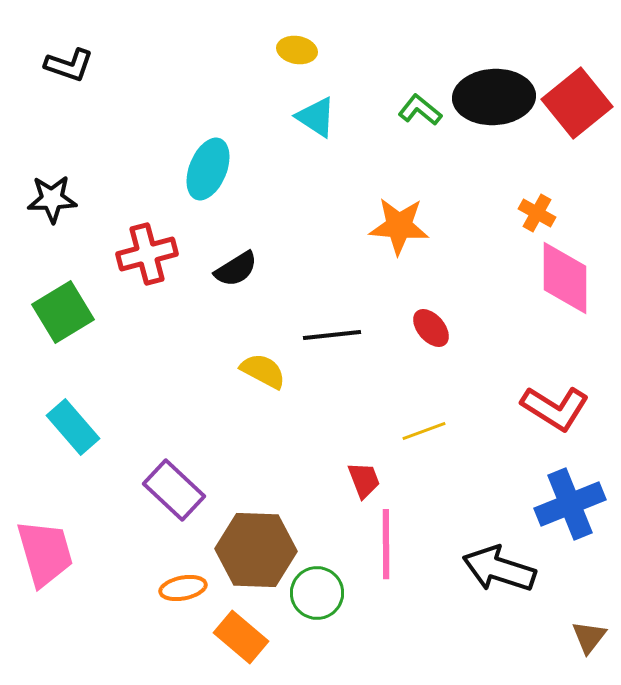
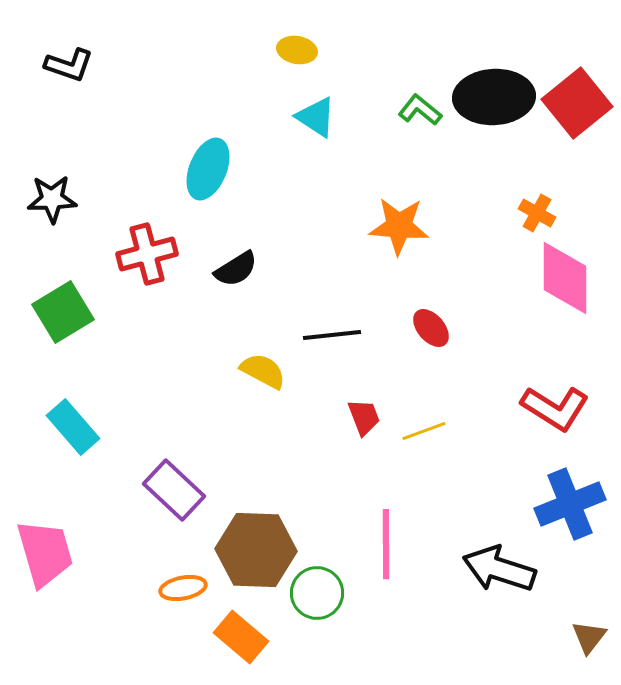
red trapezoid: moved 63 px up
